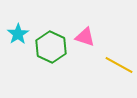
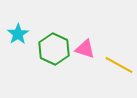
pink triangle: moved 12 px down
green hexagon: moved 3 px right, 2 px down
